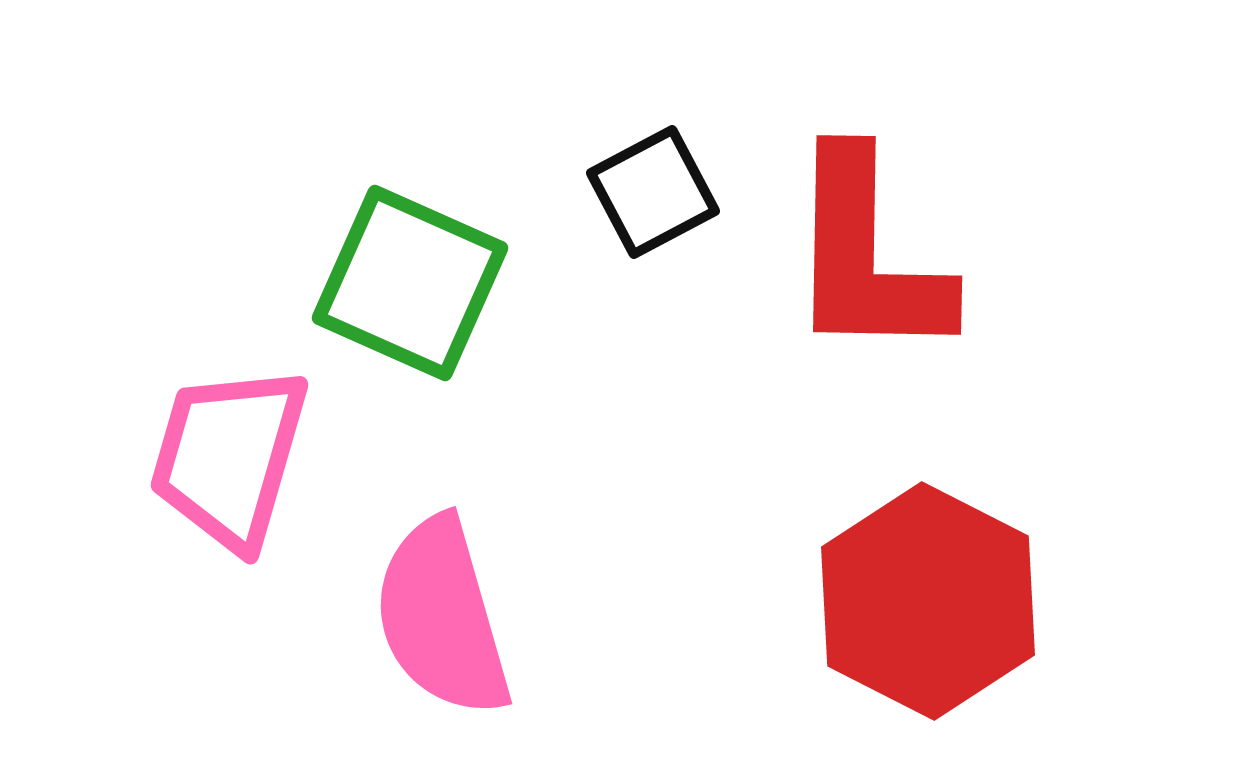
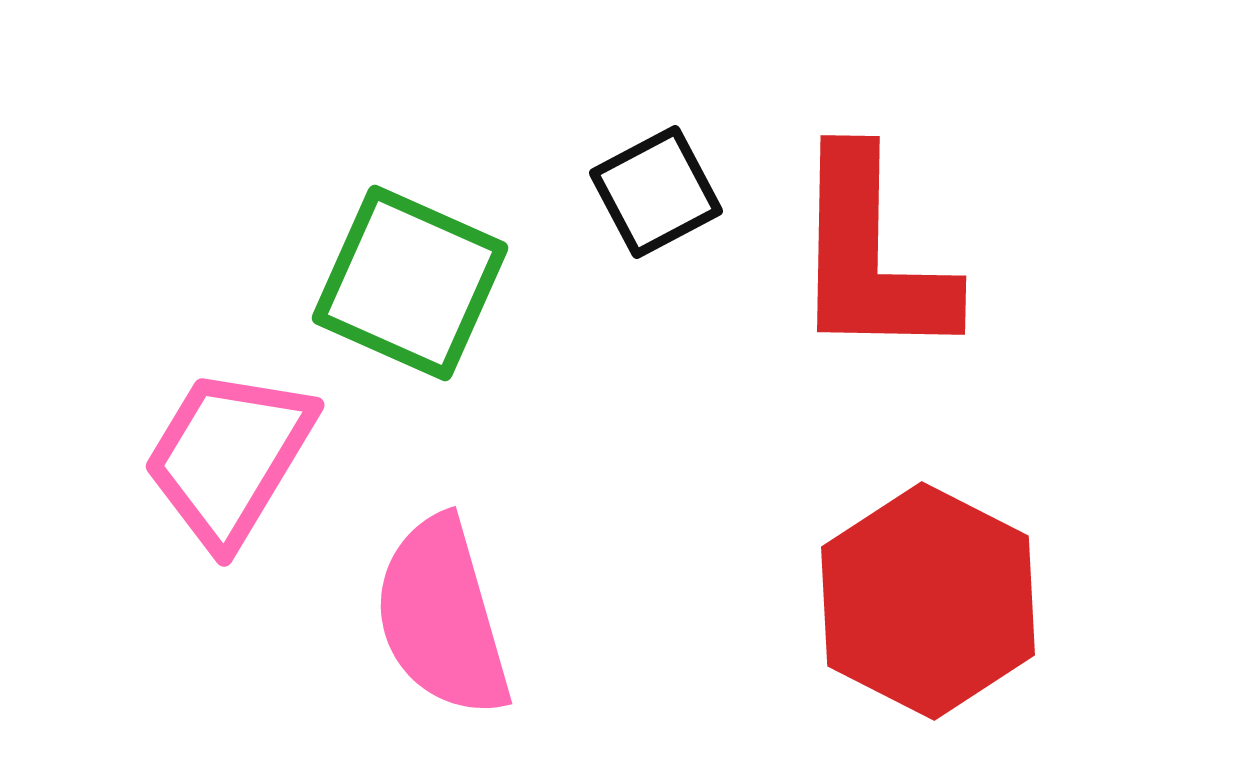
black square: moved 3 px right
red L-shape: moved 4 px right
pink trapezoid: rotated 15 degrees clockwise
